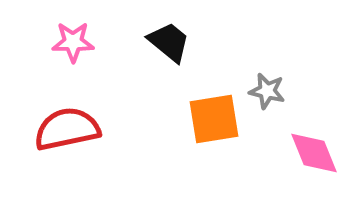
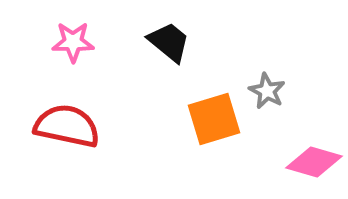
gray star: rotated 15 degrees clockwise
orange square: rotated 8 degrees counterclockwise
red semicircle: moved 3 px up; rotated 24 degrees clockwise
pink diamond: moved 9 px down; rotated 52 degrees counterclockwise
